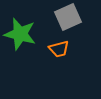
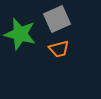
gray square: moved 11 px left, 2 px down
